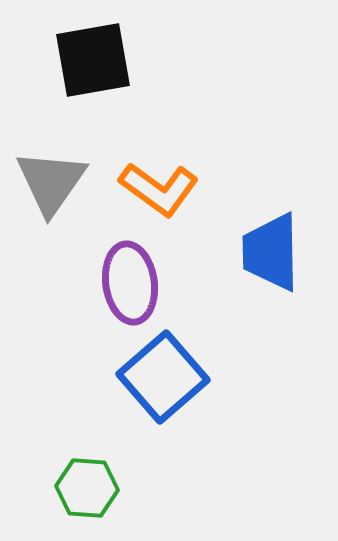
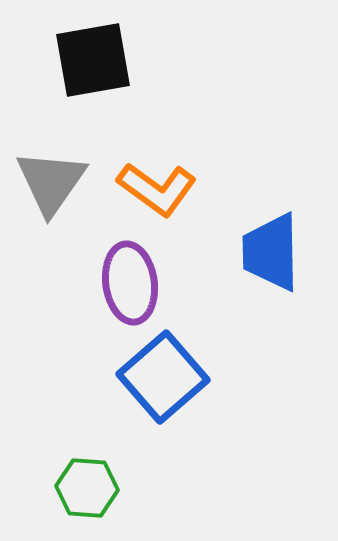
orange L-shape: moved 2 px left
